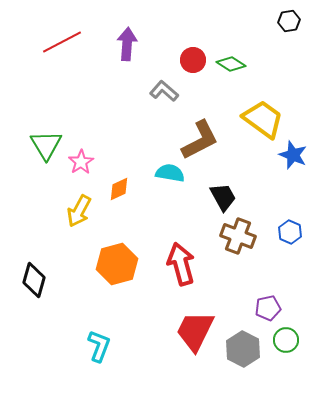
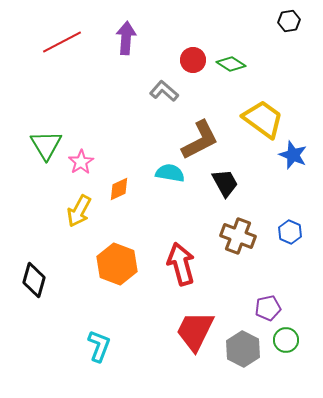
purple arrow: moved 1 px left, 6 px up
black trapezoid: moved 2 px right, 14 px up
orange hexagon: rotated 24 degrees counterclockwise
